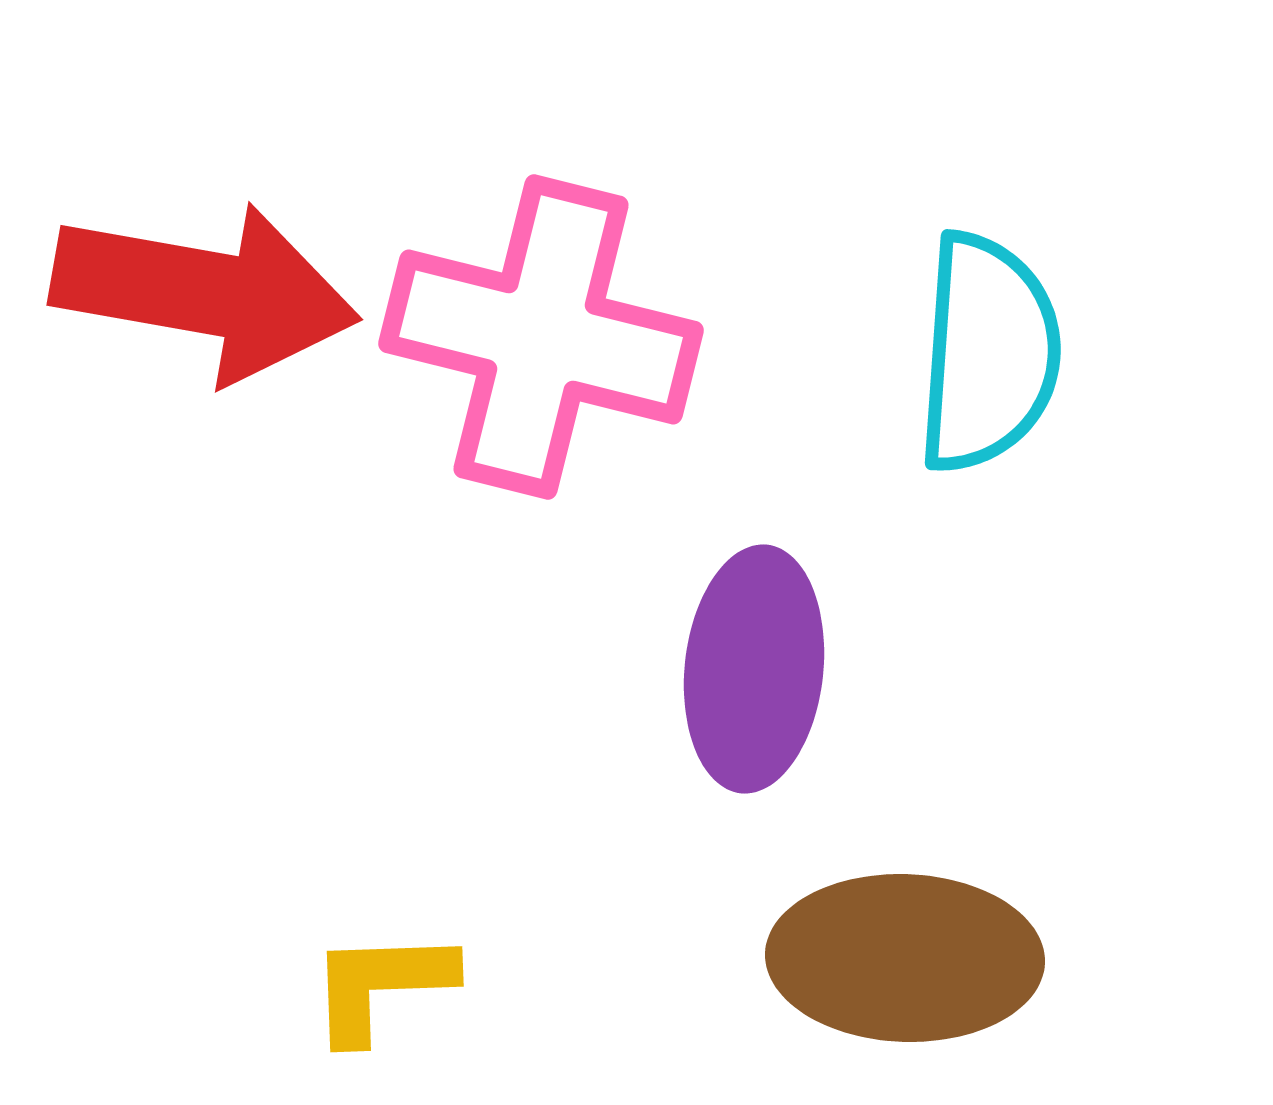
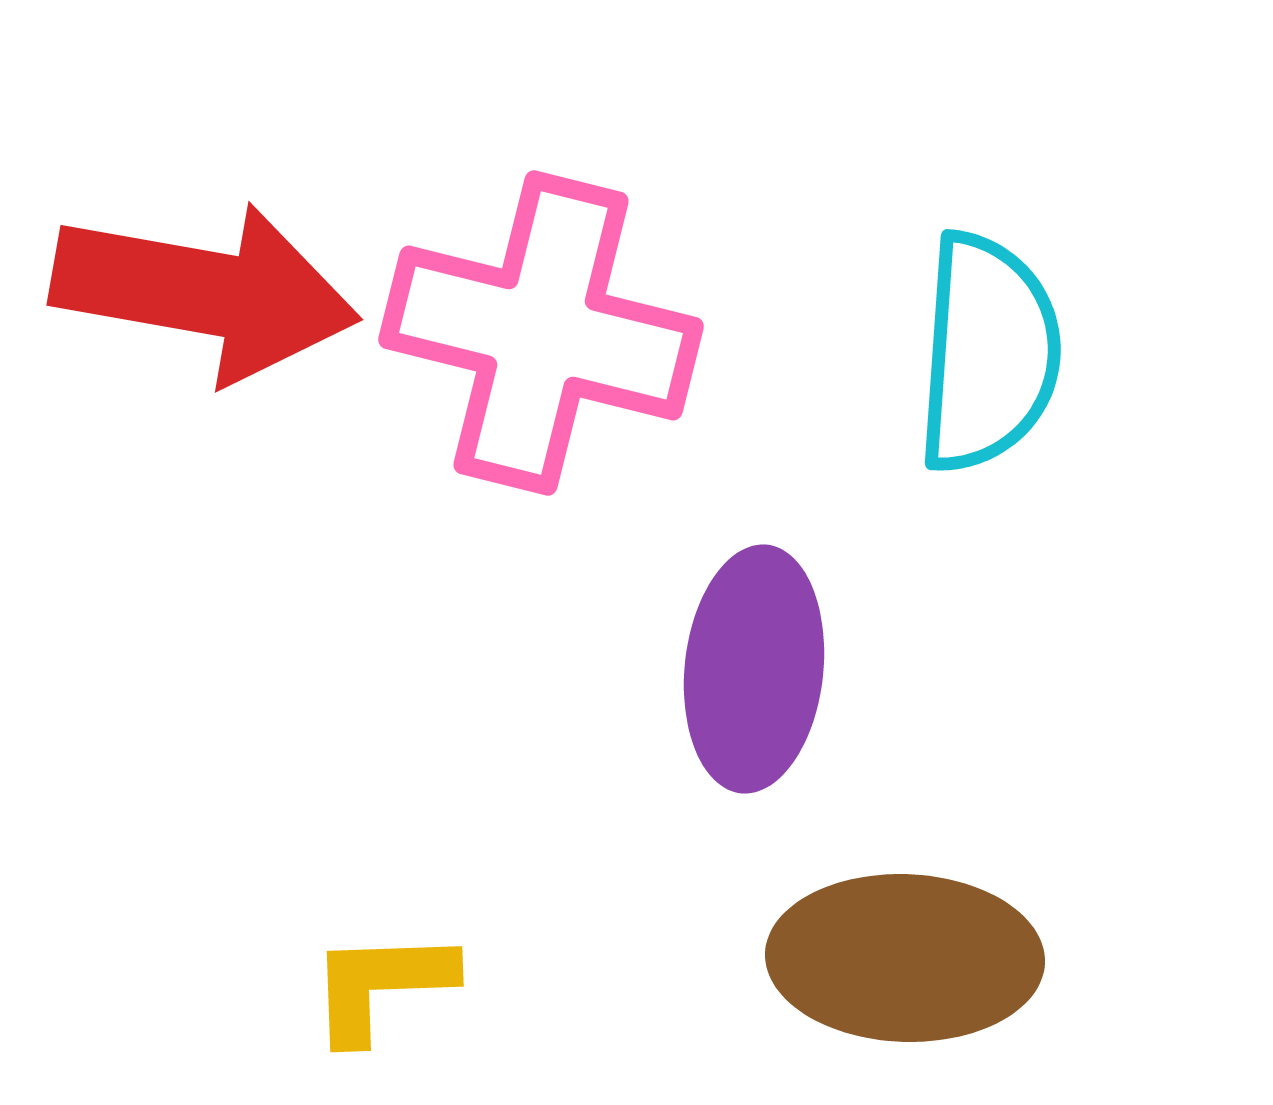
pink cross: moved 4 px up
